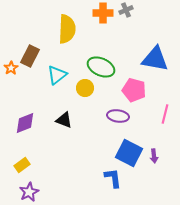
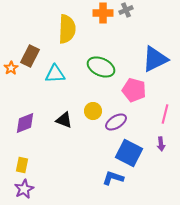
blue triangle: rotated 36 degrees counterclockwise
cyan triangle: moved 2 px left, 1 px up; rotated 35 degrees clockwise
yellow circle: moved 8 px right, 23 px down
purple ellipse: moved 2 px left, 6 px down; rotated 40 degrees counterclockwise
purple arrow: moved 7 px right, 12 px up
yellow rectangle: rotated 42 degrees counterclockwise
blue L-shape: rotated 65 degrees counterclockwise
purple star: moved 5 px left, 3 px up
